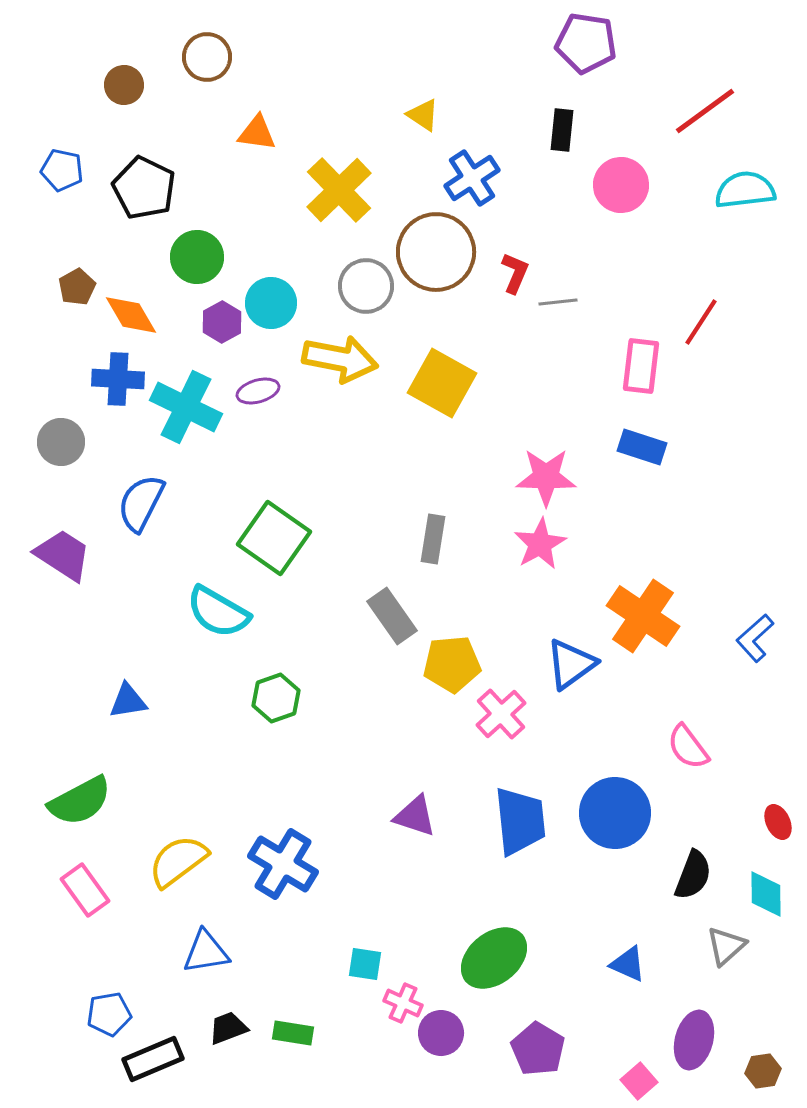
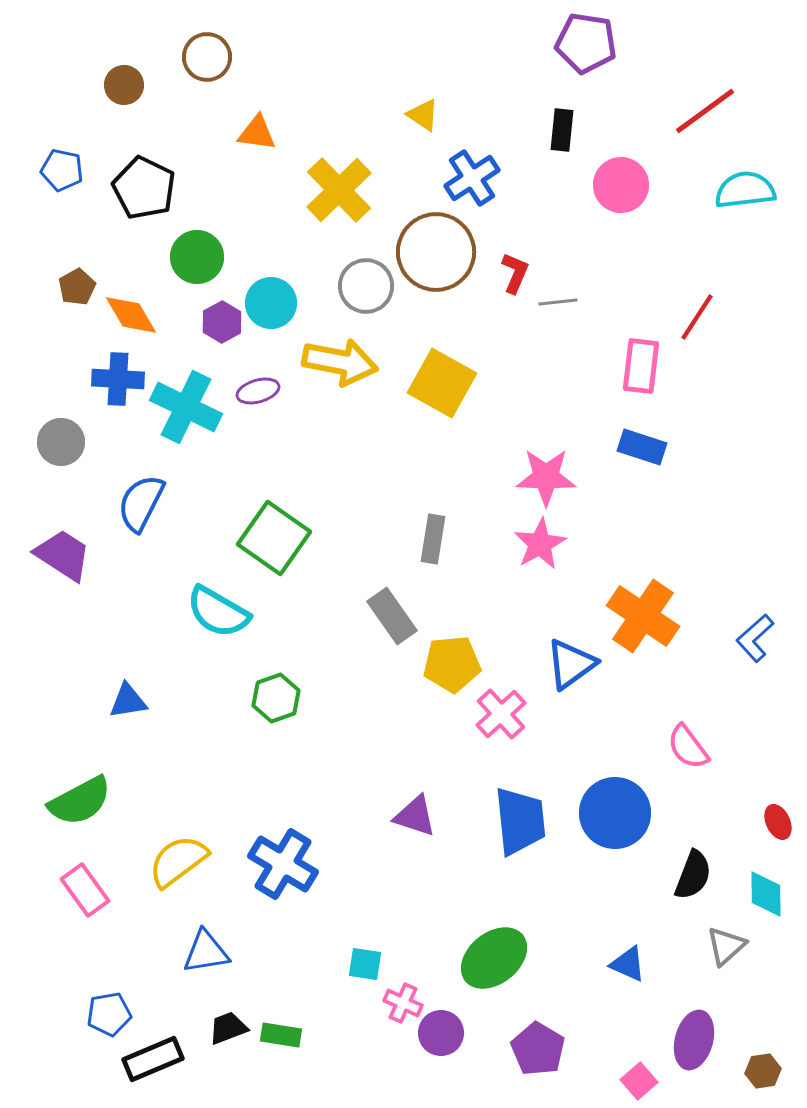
red line at (701, 322): moved 4 px left, 5 px up
yellow arrow at (340, 359): moved 3 px down
green rectangle at (293, 1033): moved 12 px left, 2 px down
